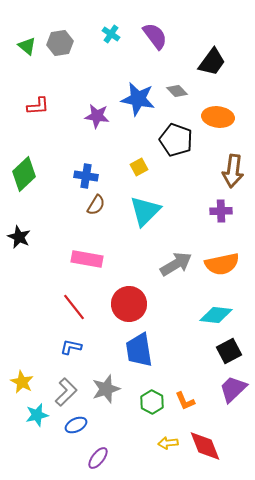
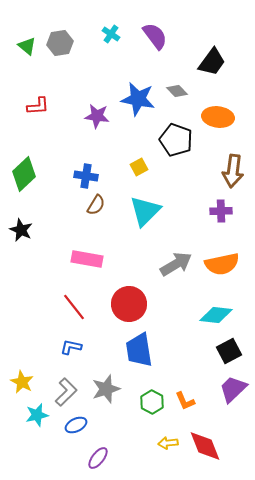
black star: moved 2 px right, 7 px up
